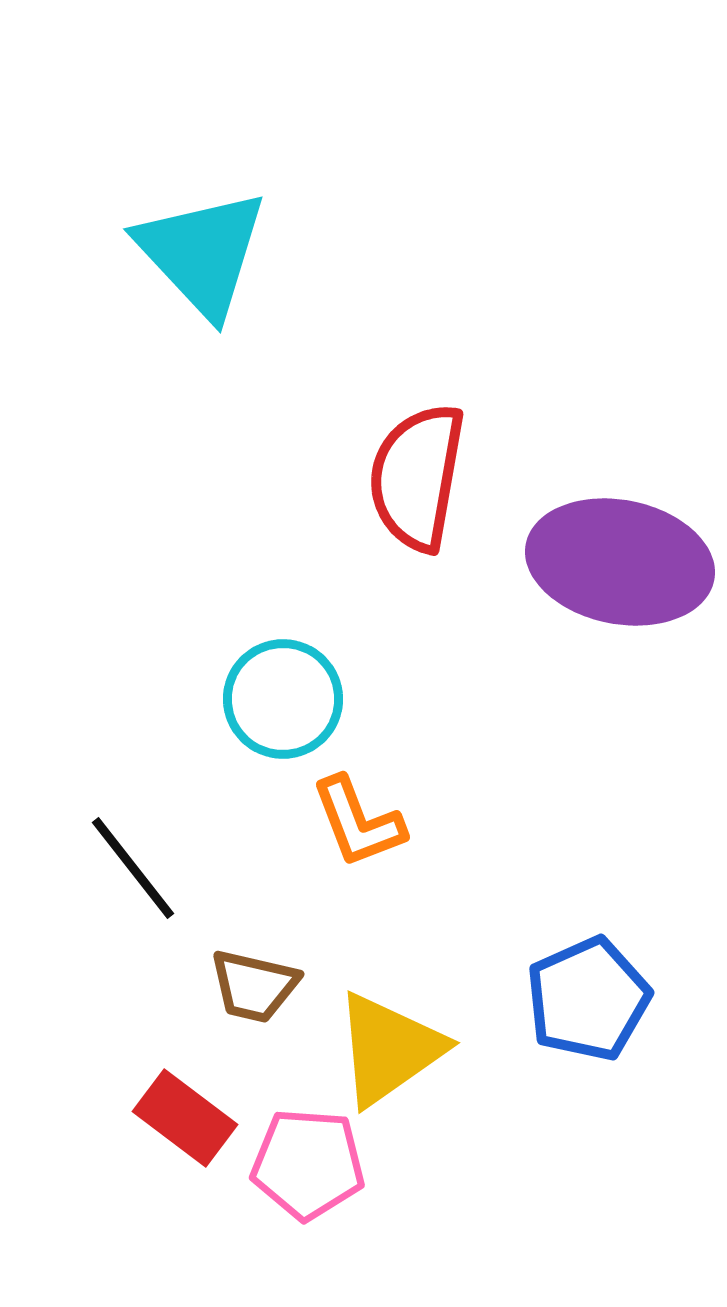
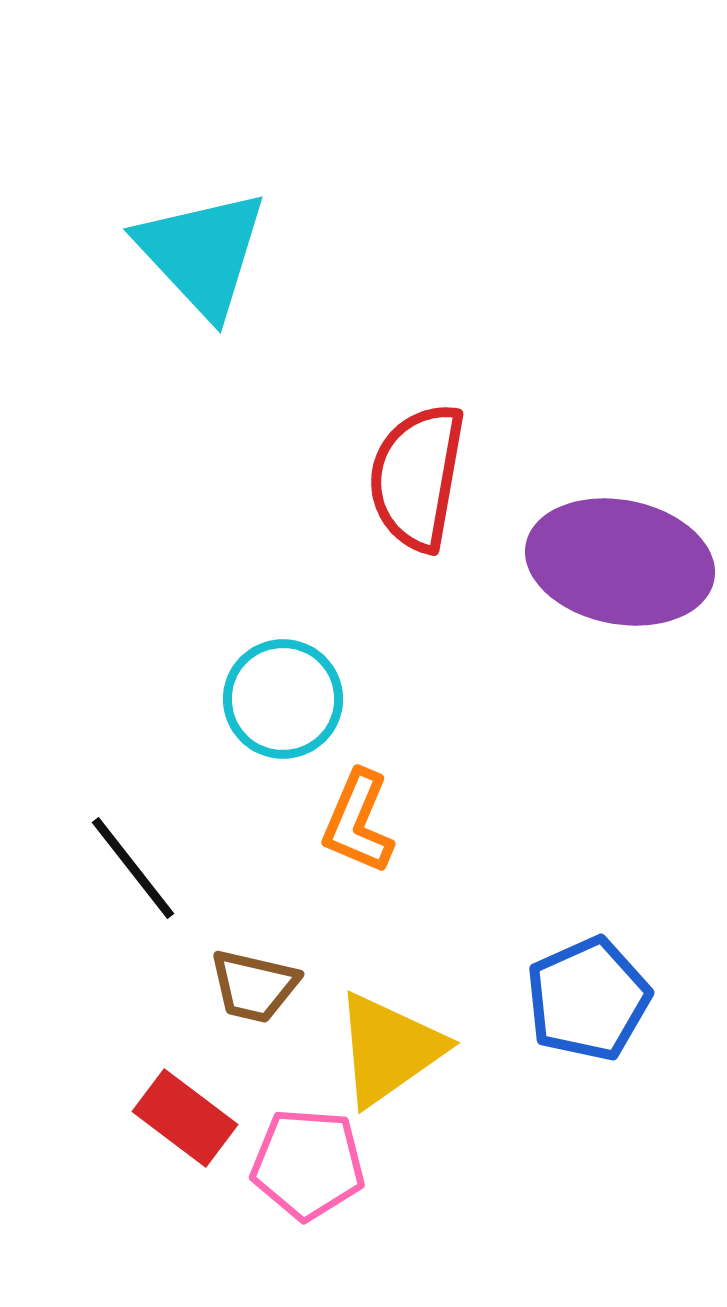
orange L-shape: rotated 44 degrees clockwise
